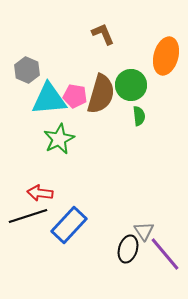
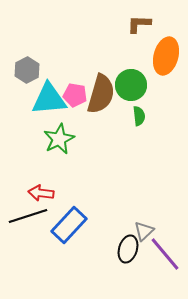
brown L-shape: moved 36 px right, 10 px up; rotated 65 degrees counterclockwise
gray hexagon: rotated 10 degrees clockwise
pink pentagon: moved 1 px up
red arrow: moved 1 px right
gray triangle: rotated 20 degrees clockwise
